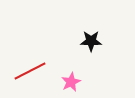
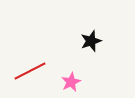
black star: rotated 20 degrees counterclockwise
